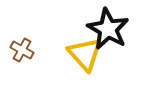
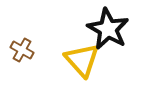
yellow triangle: moved 3 px left, 6 px down
